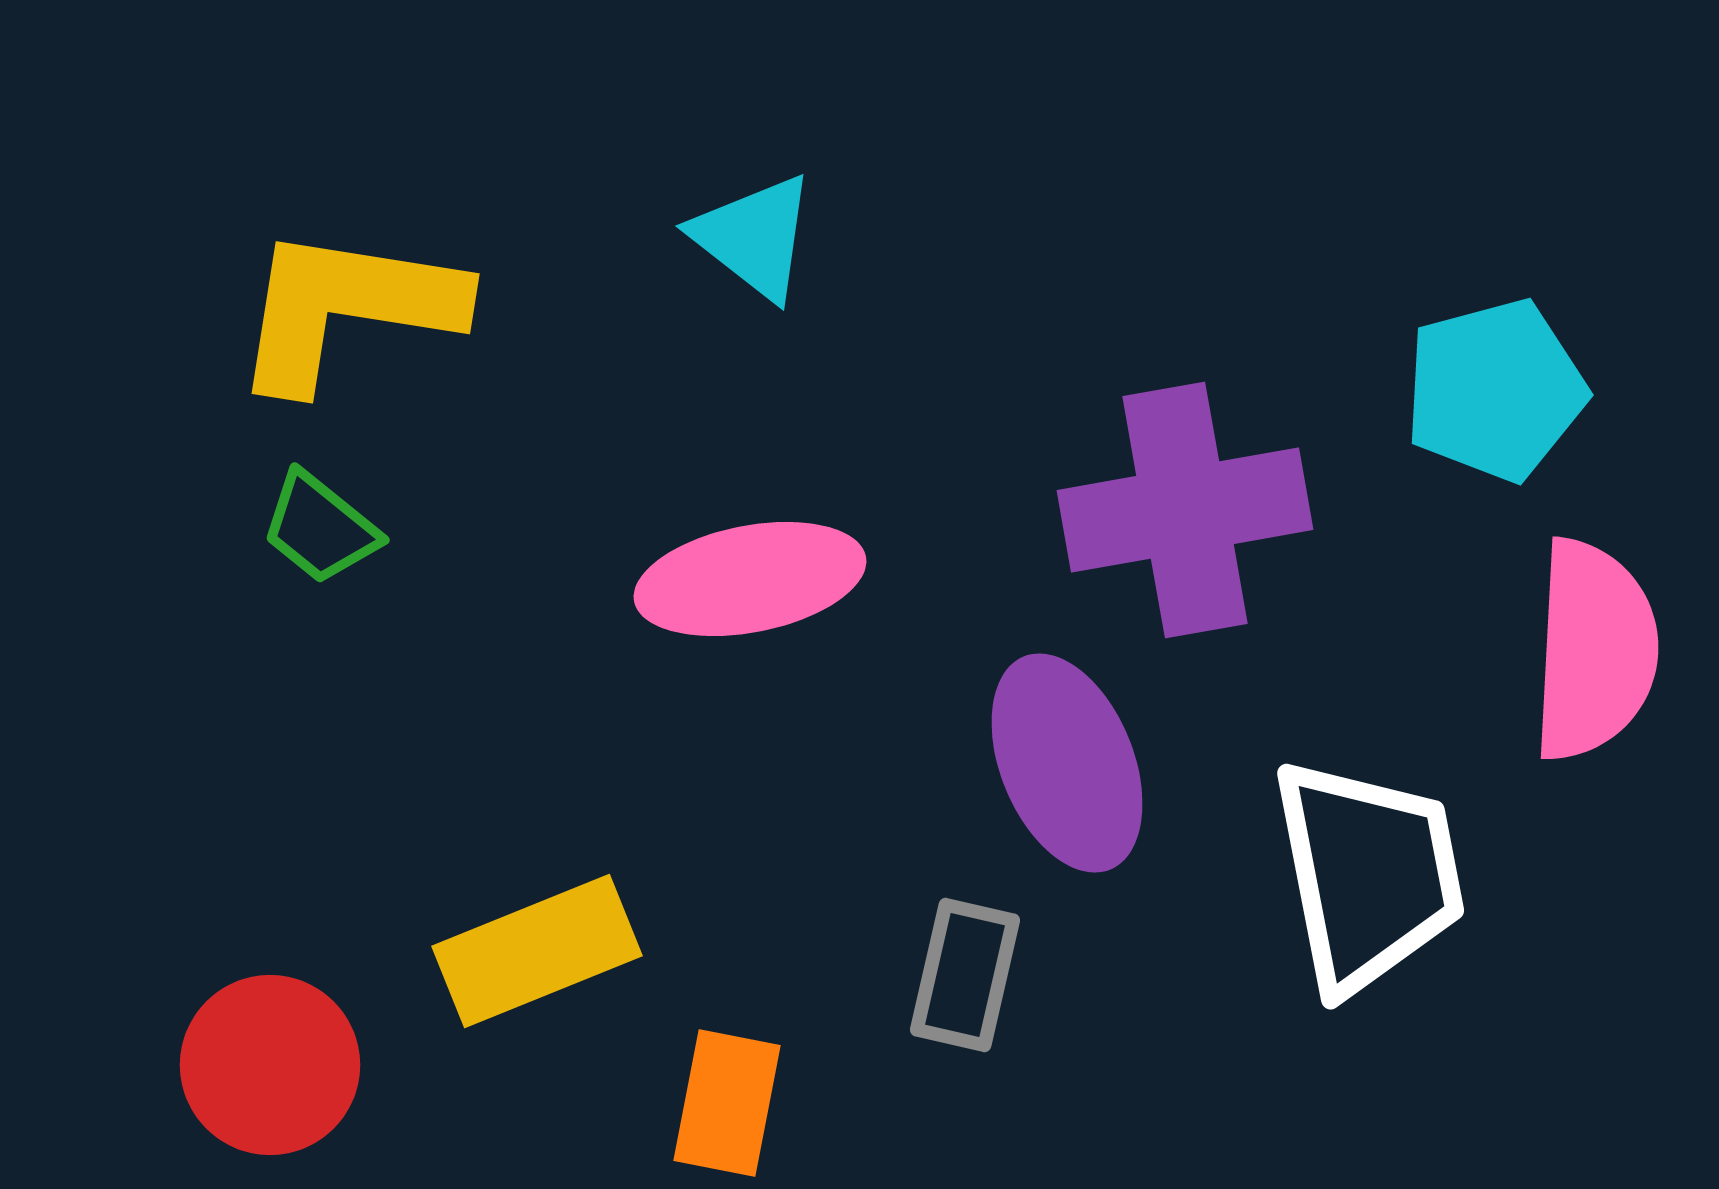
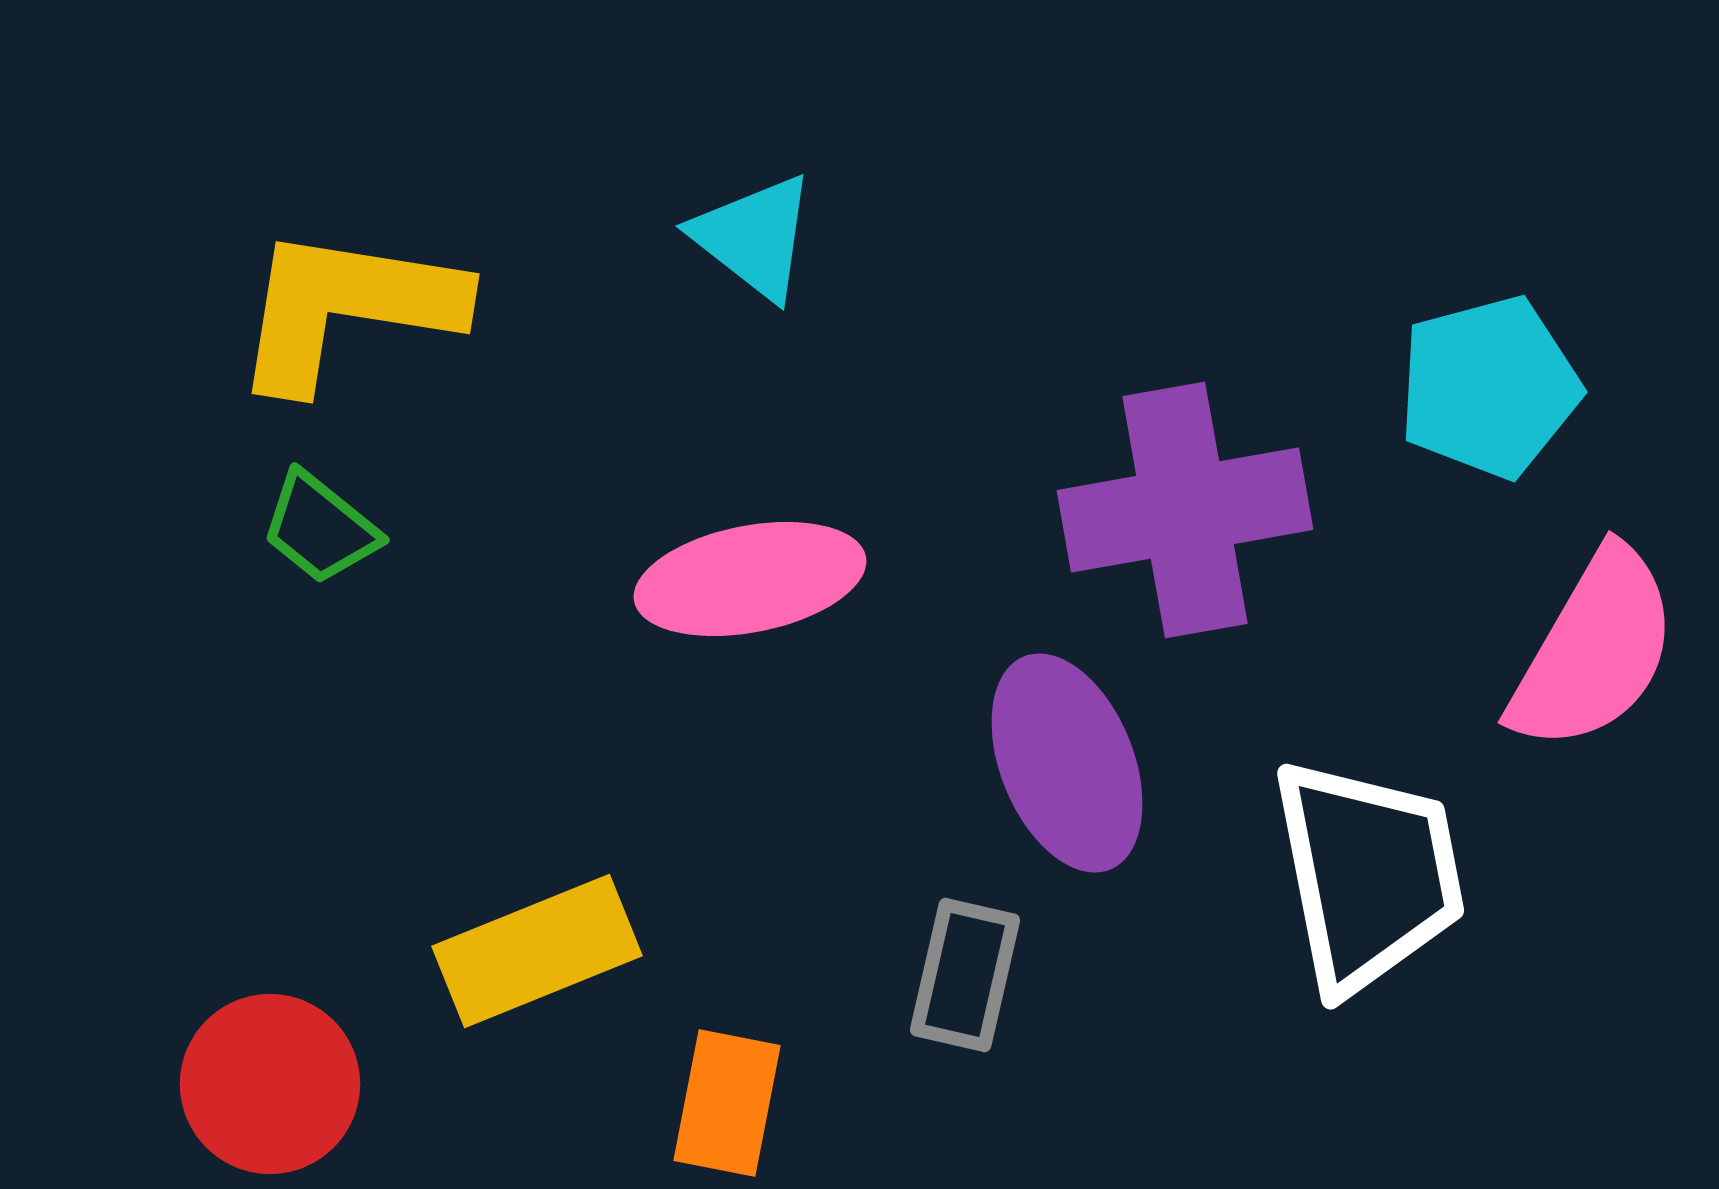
cyan pentagon: moved 6 px left, 3 px up
pink semicircle: rotated 27 degrees clockwise
red circle: moved 19 px down
